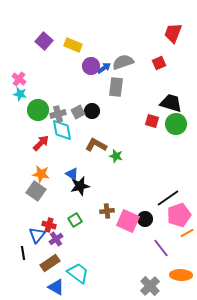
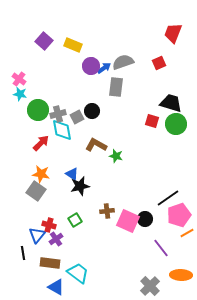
gray square at (78, 112): moved 1 px left, 5 px down
brown rectangle at (50, 263): rotated 42 degrees clockwise
